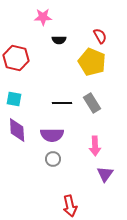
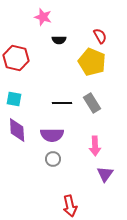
pink star: rotated 18 degrees clockwise
